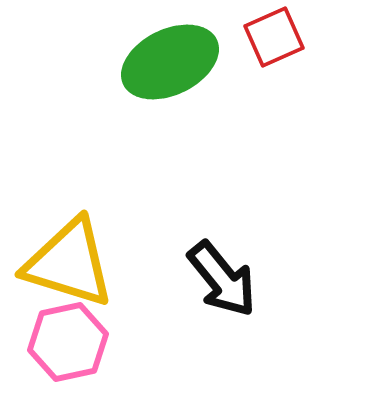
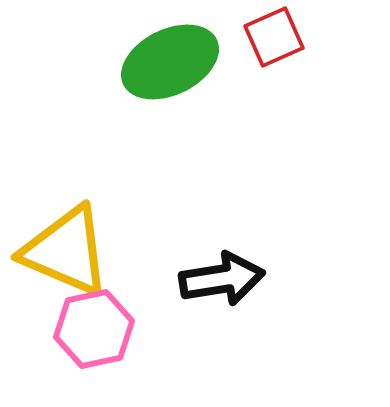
yellow triangle: moved 3 px left, 12 px up; rotated 6 degrees clockwise
black arrow: rotated 60 degrees counterclockwise
pink hexagon: moved 26 px right, 13 px up
